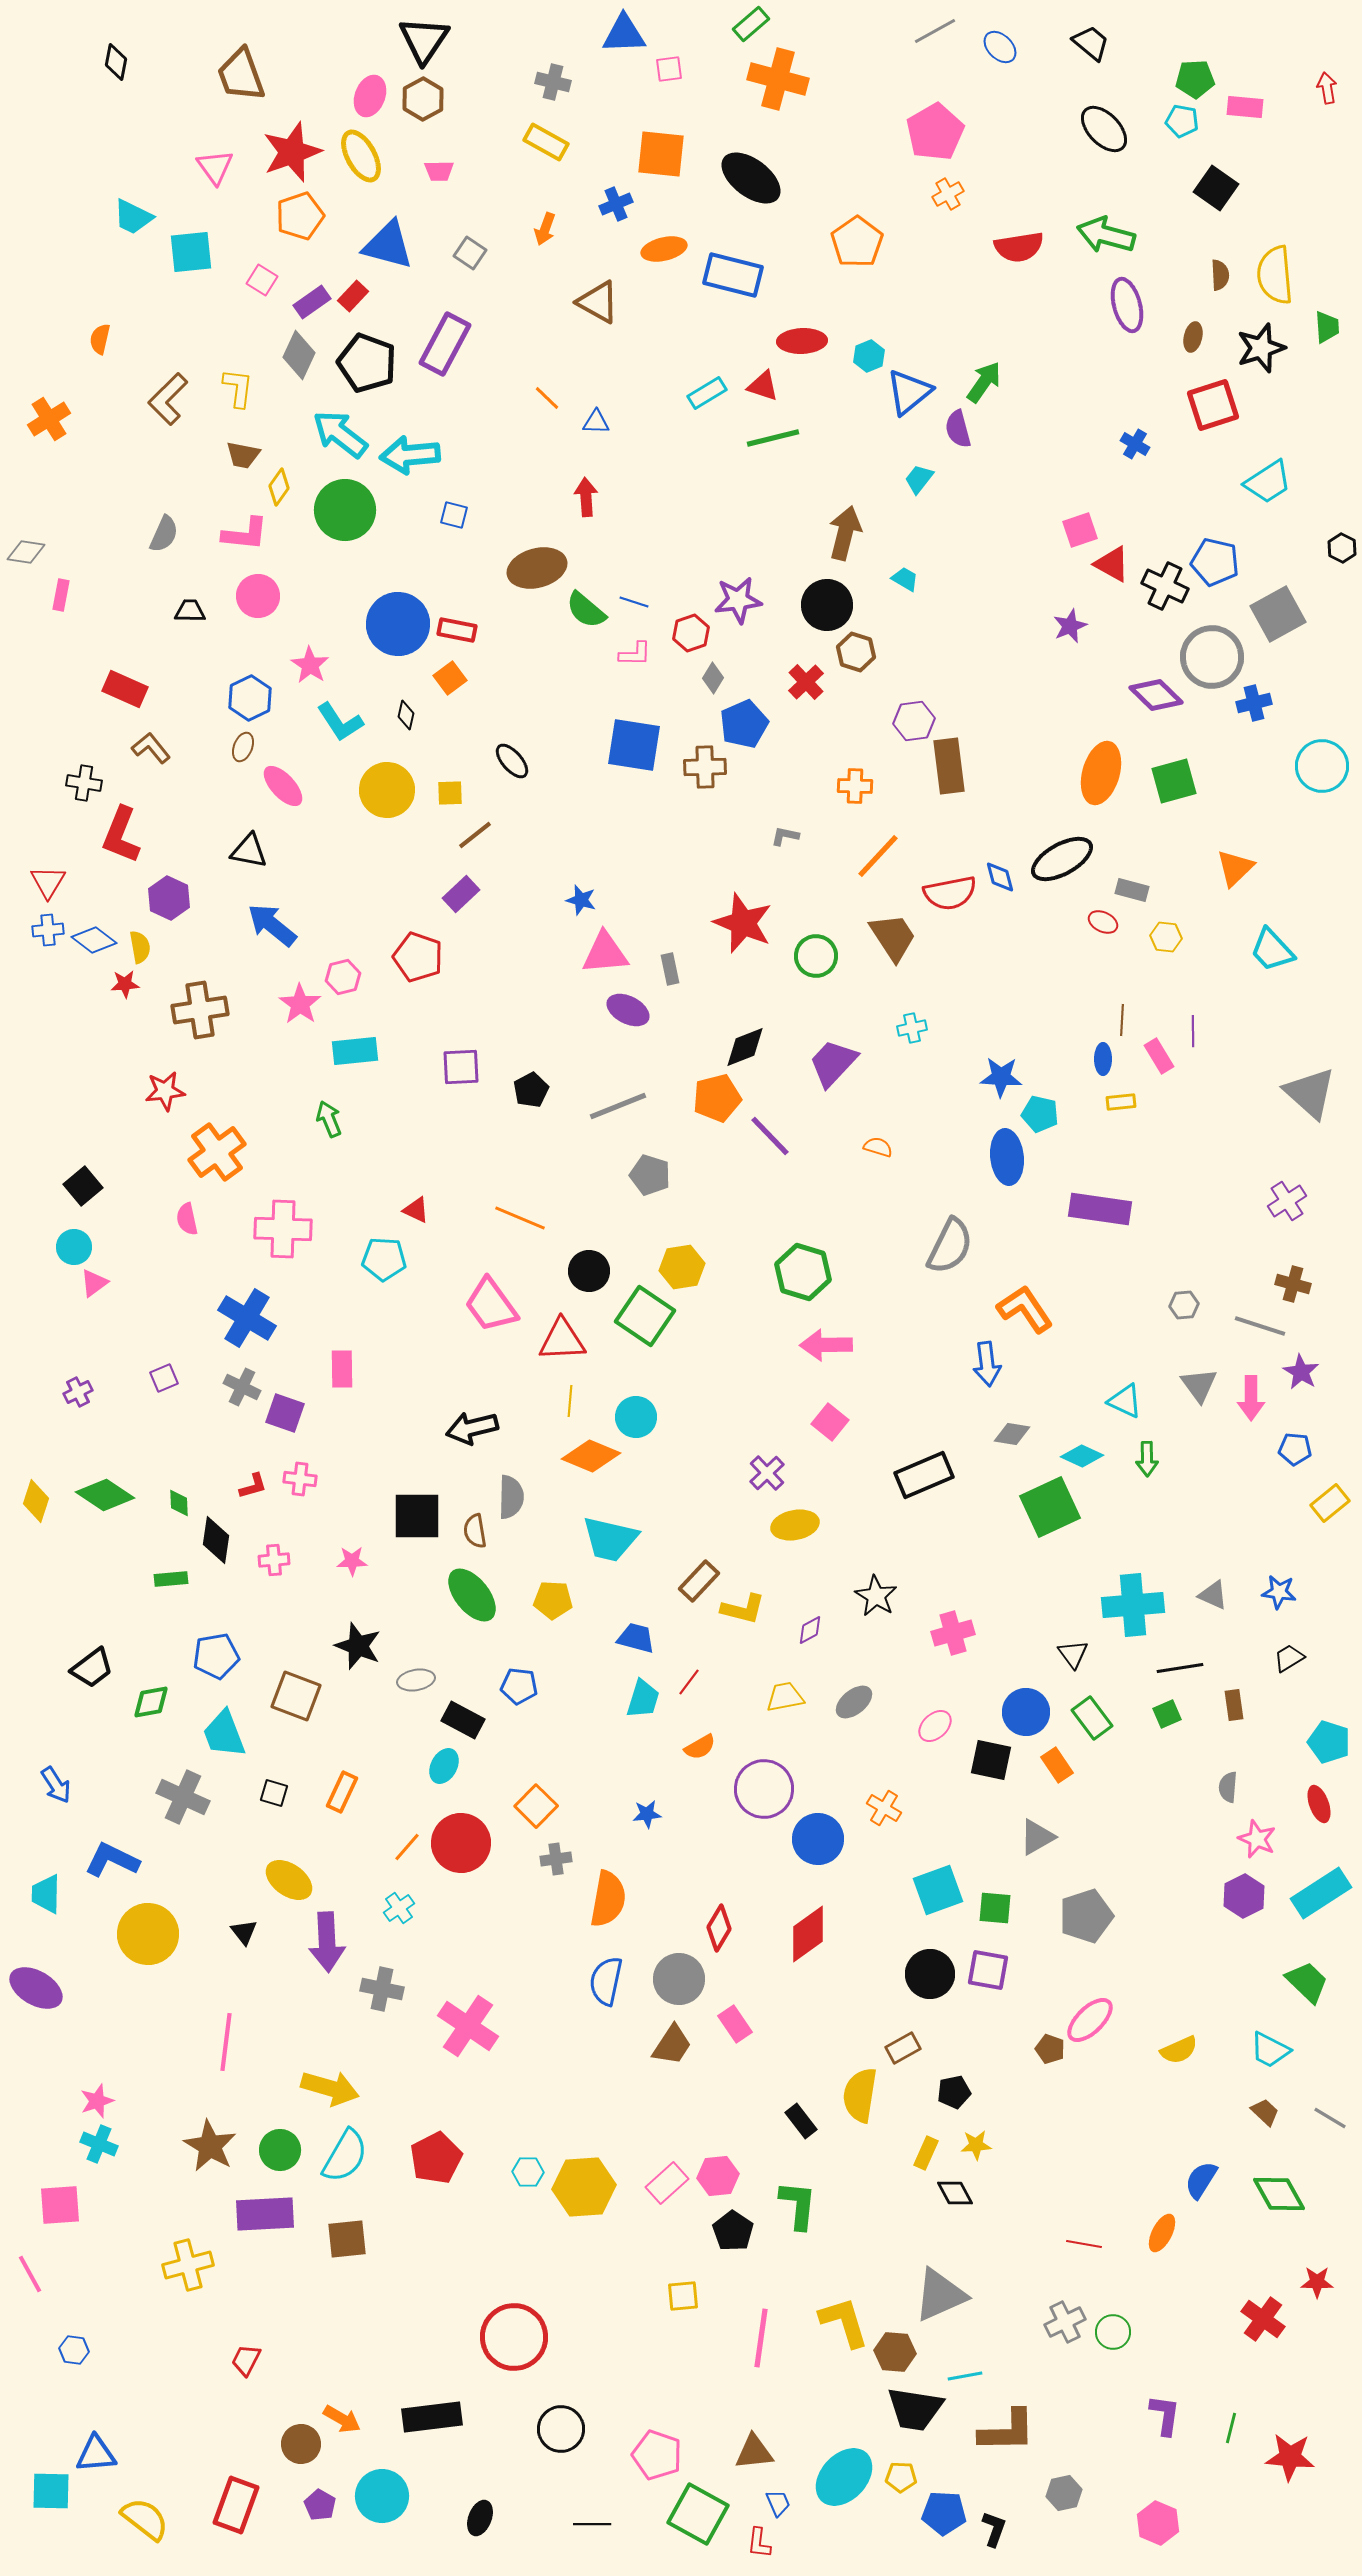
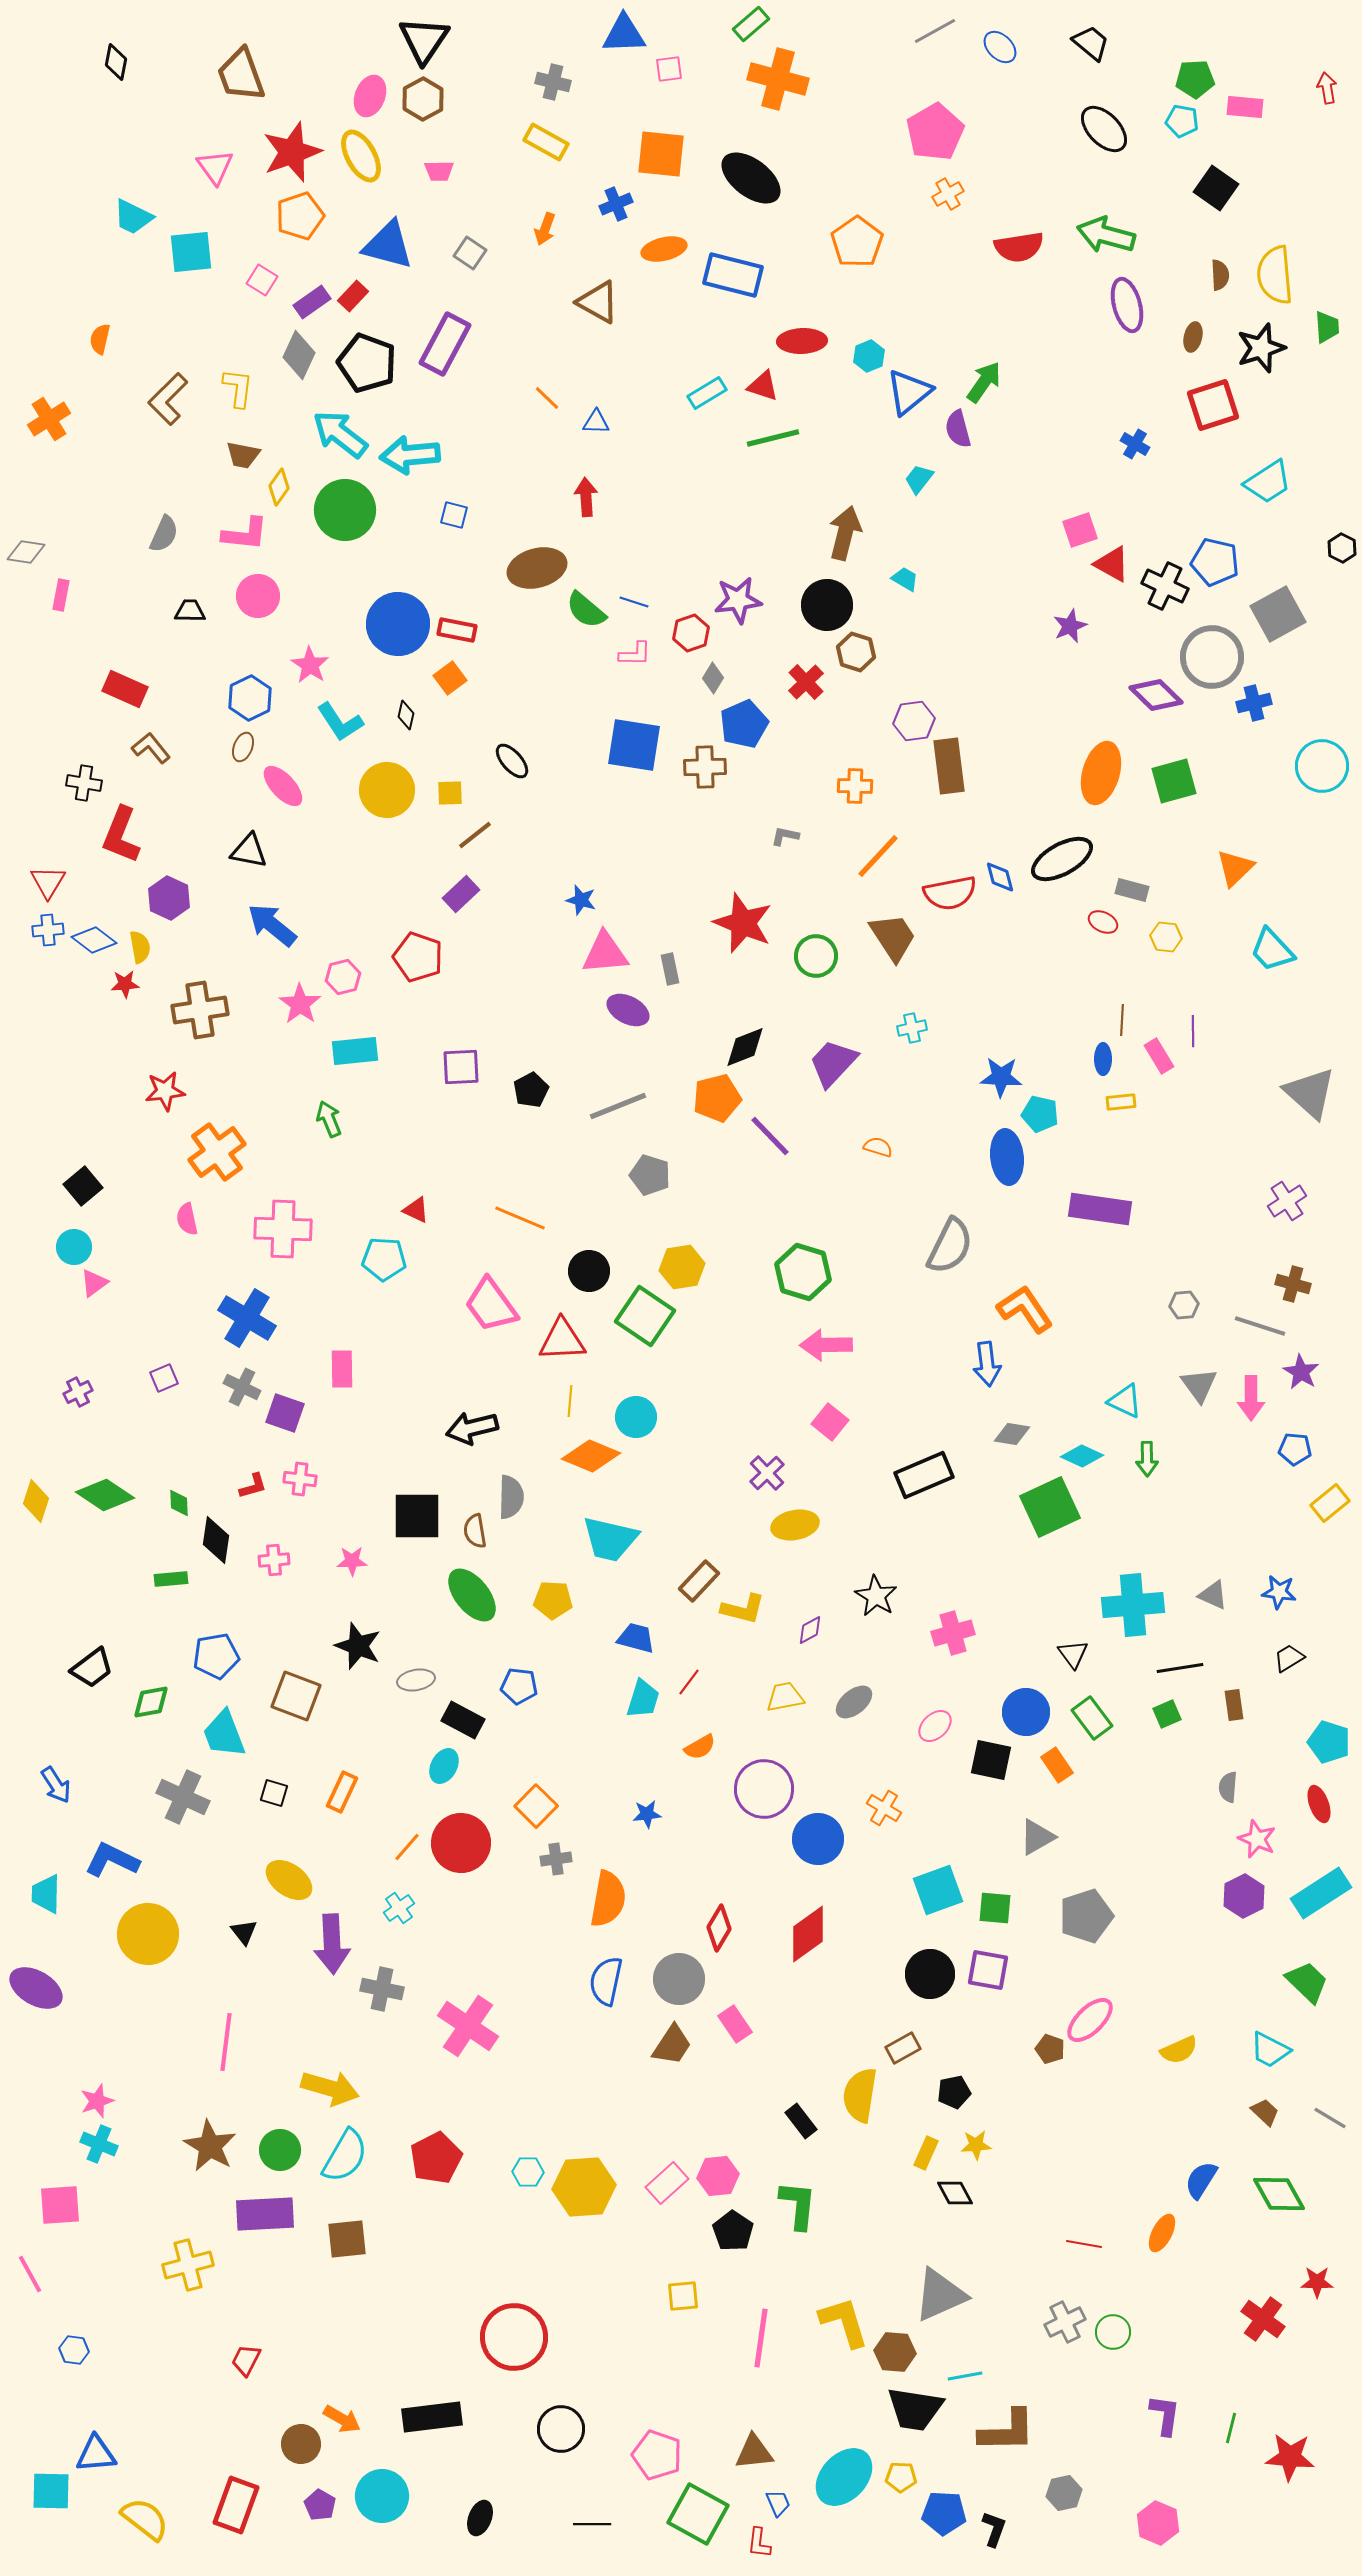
purple arrow at (327, 1942): moved 5 px right, 2 px down
